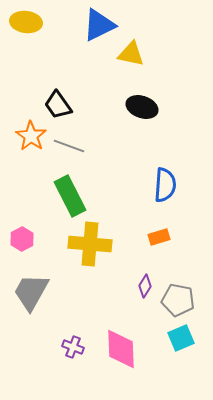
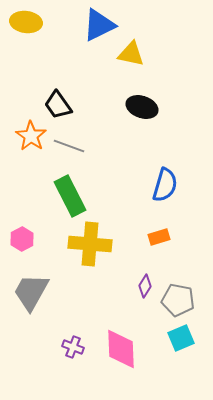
blue semicircle: rotated 12 degrees clockwise
